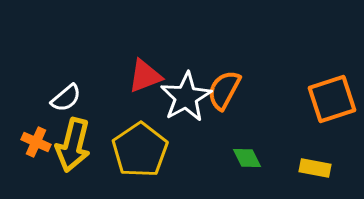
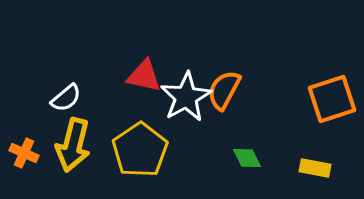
red triangle: moved 1 px left; rotated 33 degrees clockwise
orange cross: moved 12 px left, 11 px down
